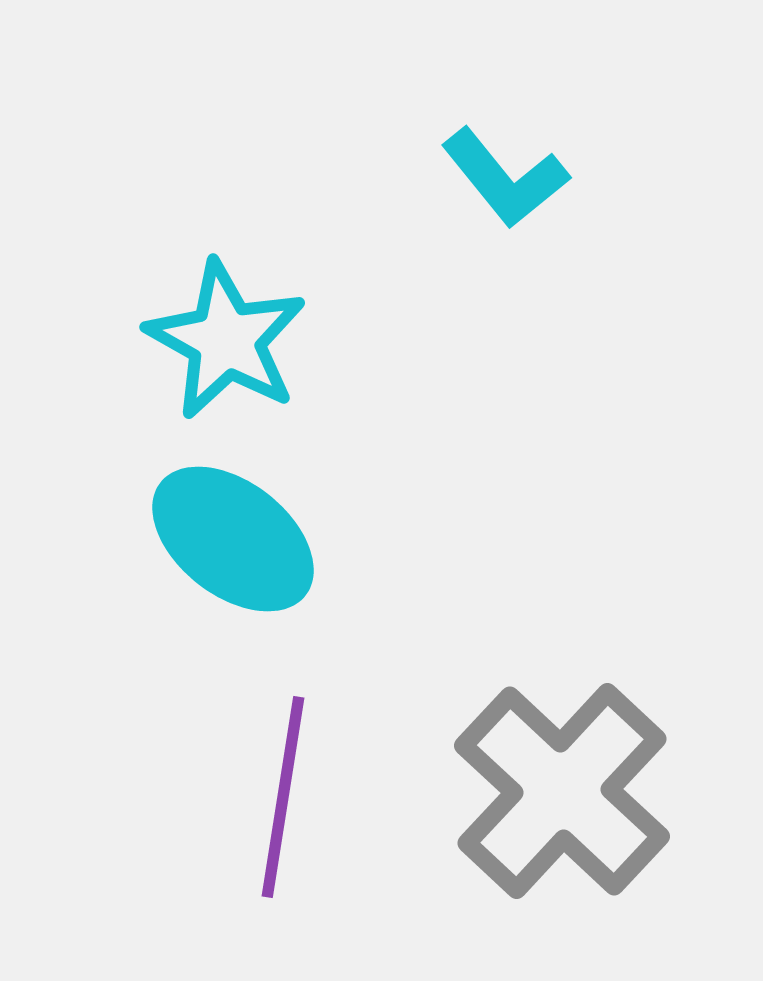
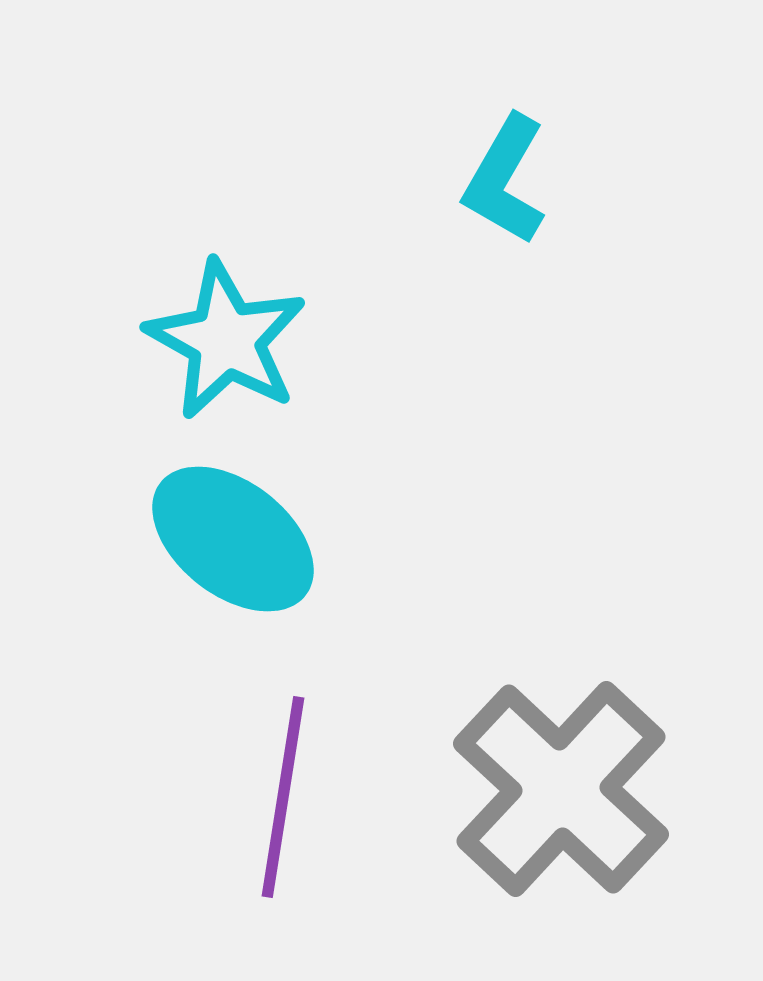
cyan L-shape: moved 2 px down; rotated 69 degrees clockwise
gray cross: moved 1 px left, 2 px up
